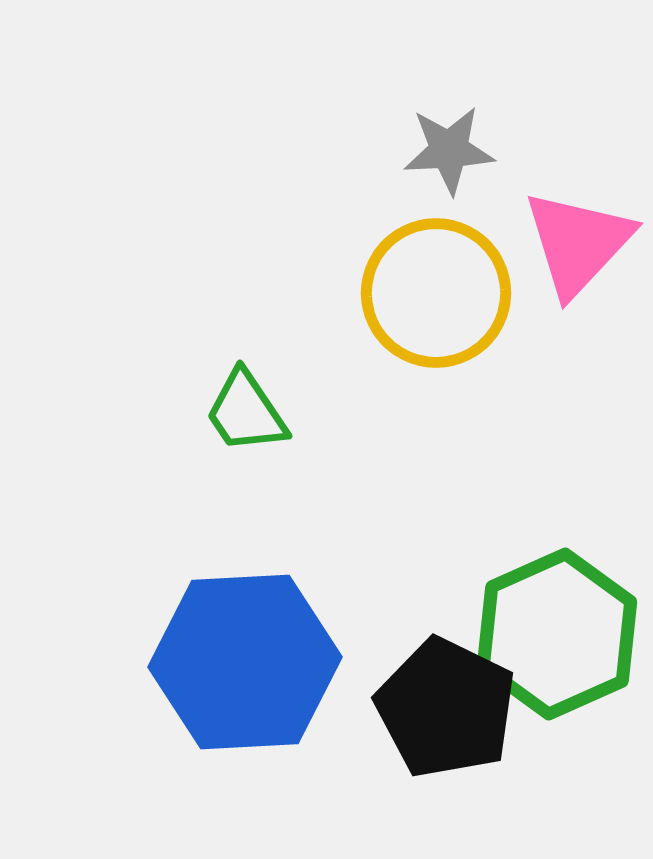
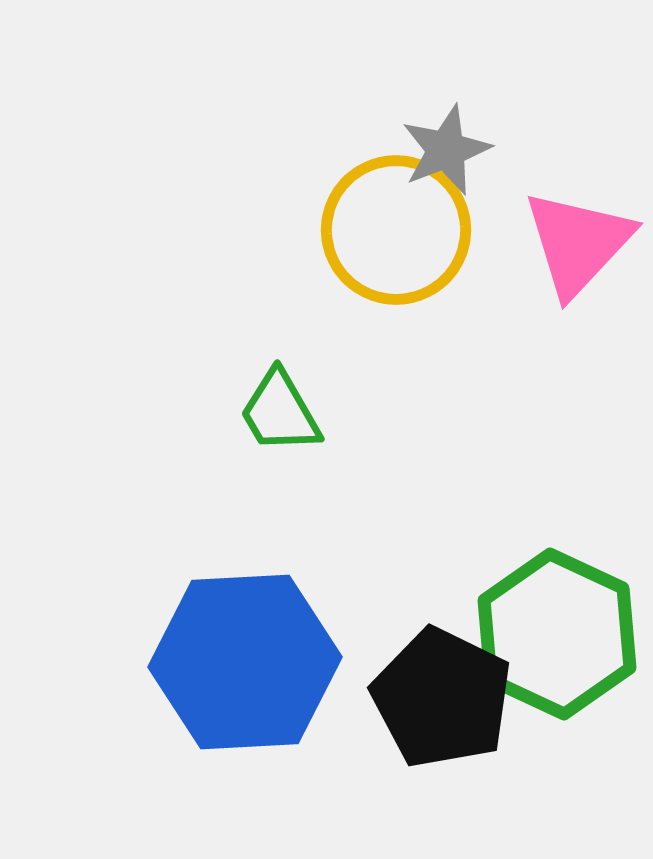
gray star: moved 3 px left; rotated 18 degrees counterclockwise
yellow circle: moved 40 px left, 63 px up
green trapezoid: moved 34 px right; rotated 4 degrees clockwise
green hexagon: rotated 11 degrees counterclockwise
black pentagon: moved 4 px left, 10 px up
